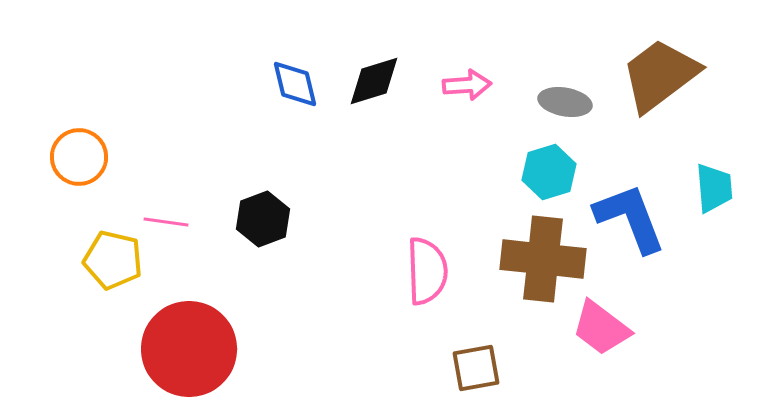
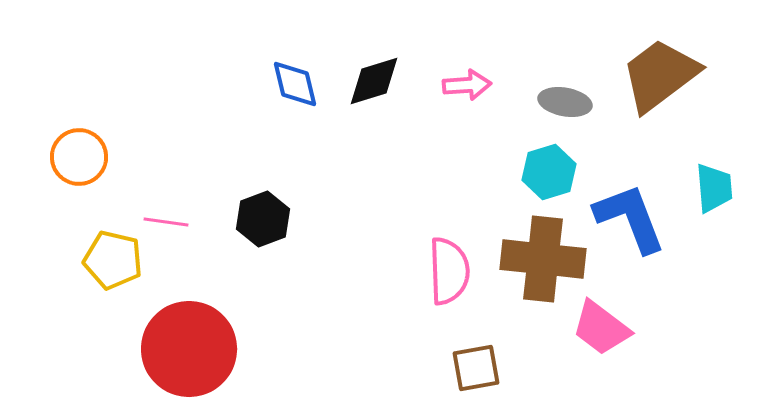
pink semicircle: moved 22 px right
